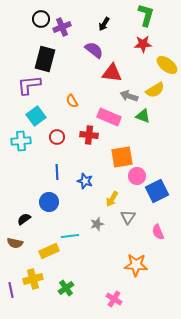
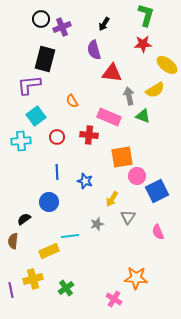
purple semicircle: rotated 144 degrees counterclockwise
gray arrow: rotated 60 degrees clockwise
brown semicircle: moved 2 px left, 2 px up; rotated 84 degrees clockwise
orange star: moved 13 px down
